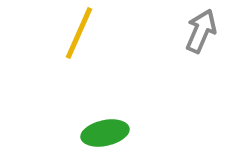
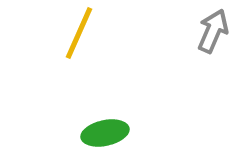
gray arrow: moved 12 px right
